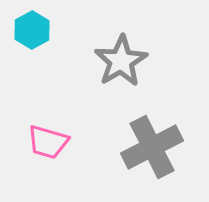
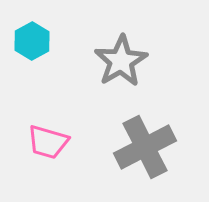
cyan hexagon: moved 11 px down
gray cross: moved 7 px left
